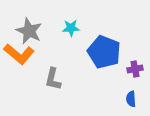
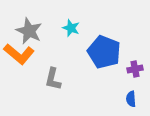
cyan star: rotated 24 degrees clockwise
